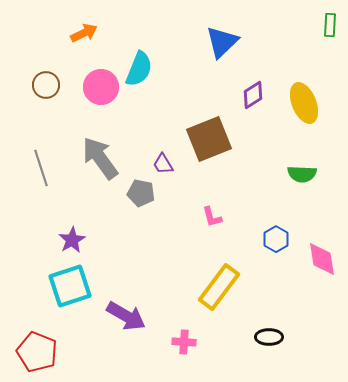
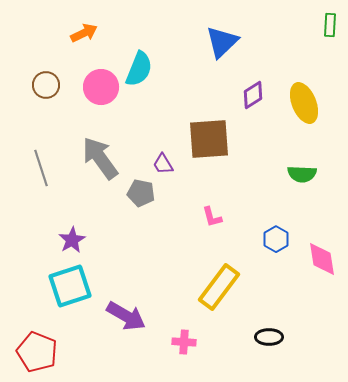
brown square: rotated 18 degrees clockwise
